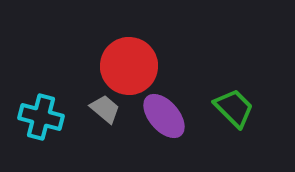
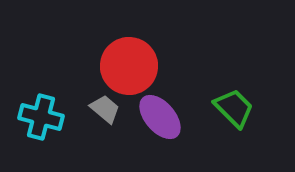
purple ellipse: moved 4 px left, 1 px down
